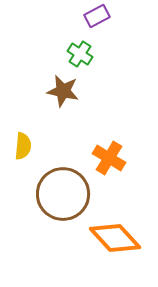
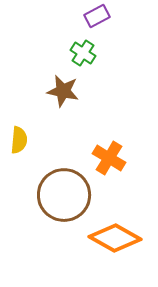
green cross: moved 3 px right, 1 px up
yellow semicircle: moved 4 px left, 6 px up
brown circle: moved 1 px right, 1 px down
orange diamond: rotated 18 degrees counterclockwise
